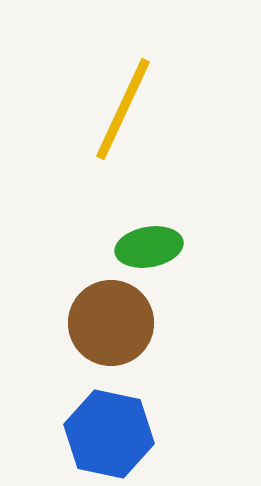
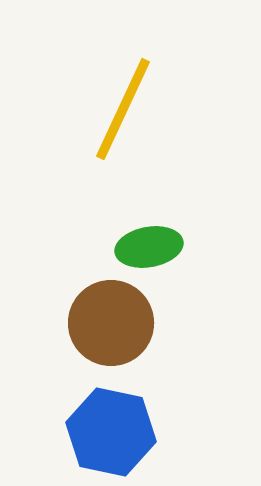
blue hexagon: moved 2 px right, 2 px up
